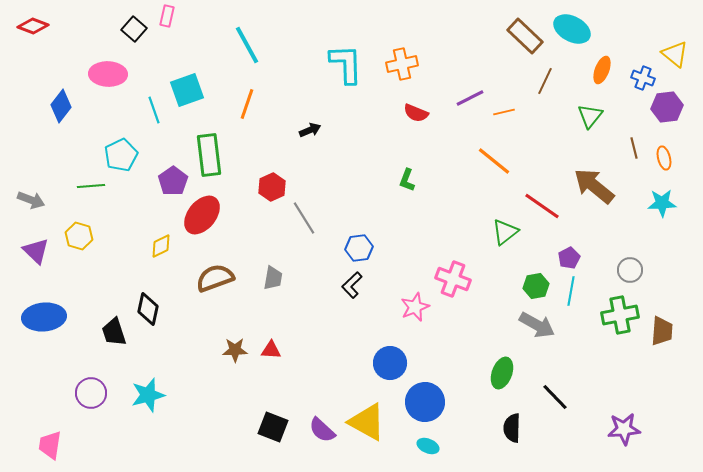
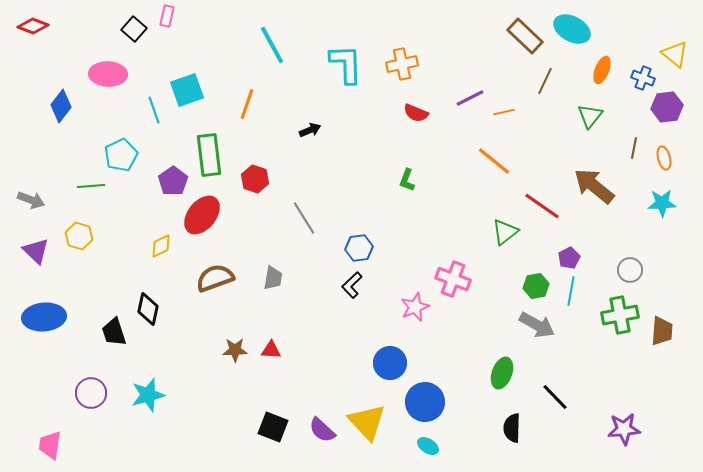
cyan line at (247, 45): moved 25 px right
brown line at (634, 148): rotated 25 degrees clockwise
red hexagon at (272, 187): moved 17 px left, 8 px up; rotated 16 degrees counterclockwise
yellow triangle at (367, 422): rotated 18 degrees clockwise
cyan ellipse at (428, 446): rotated 10 degrees clockwise
